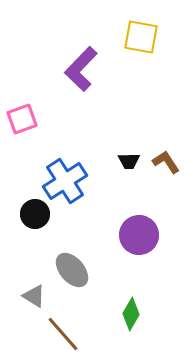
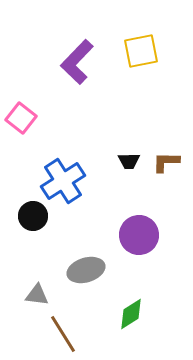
yellow square: moved 14 px down; rotated 21 degrees counterclockwise
purple L-shape: moved 4 px left, 7 px up
pink square: moved 1 px left, 1 px up; rotated 32 degrees counterclockwise
brown L-shape: rotated 56 degrees counterclockwise
blue cross: moved 2 px left
black circle: moved 2 px left, 2 px down
gray ellipse: moved 14 px right; rotated 66 degrees counterclockwise
gray triangle: moved 3 px right, 1 px up; rotated 25 degrees counterclockwise
green diamond: rotated 28 degrees clockwise
brown line: rotated 9 degrees clockwise
